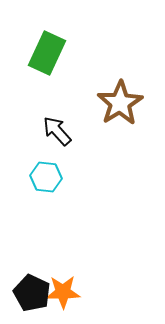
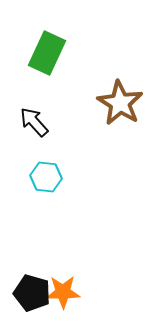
brown star: rotated 9 degrees counterclockwise
black arrow: moved 23 px left, 9 px up
black pentagon: rotated 9 degrees counterclockwise
